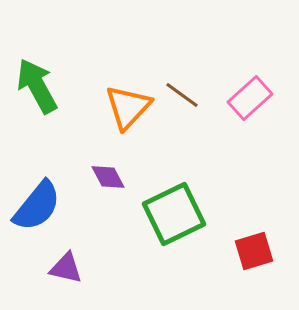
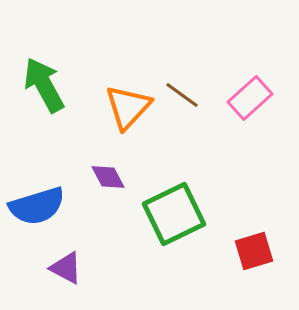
green arrow: moved 7 px right, 1 px up
blue semicircle: rotated 34 degrees clockwise
purple triangle: rotated 15 degrees clockwise
